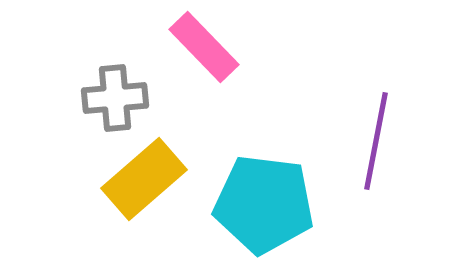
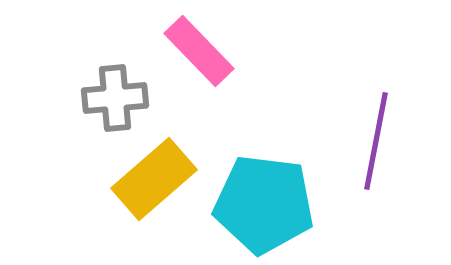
pink rectangle: moved 5 px left, 4 px down
yellow rectangle: moved 10 px right
